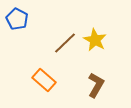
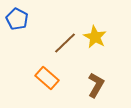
yellow star: moved 3 px up
orange rectangle: moved 3 px right, 2 px up
